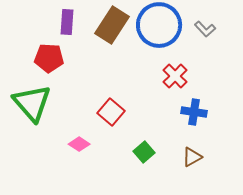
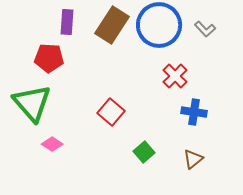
pink diamond: moved 27 px left
brown triangle: moved 1 px right, 2 px down; rotated 10 degrees counterclockwise
